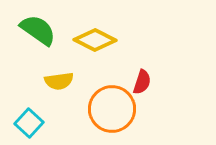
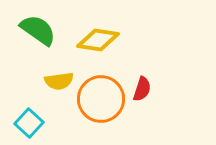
yellow diamond: moved 3 px right; rotated 18 degrees counterclockwise
red semicircle: moved 7 px down
orange circle: moved 11 px left, 10 px up
